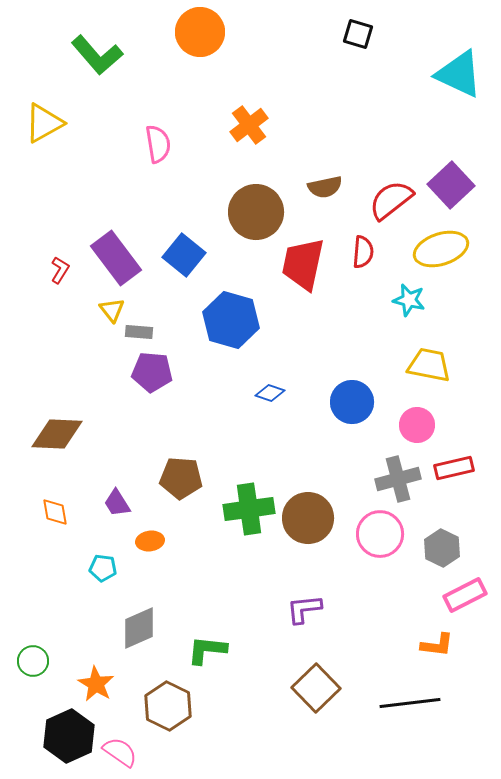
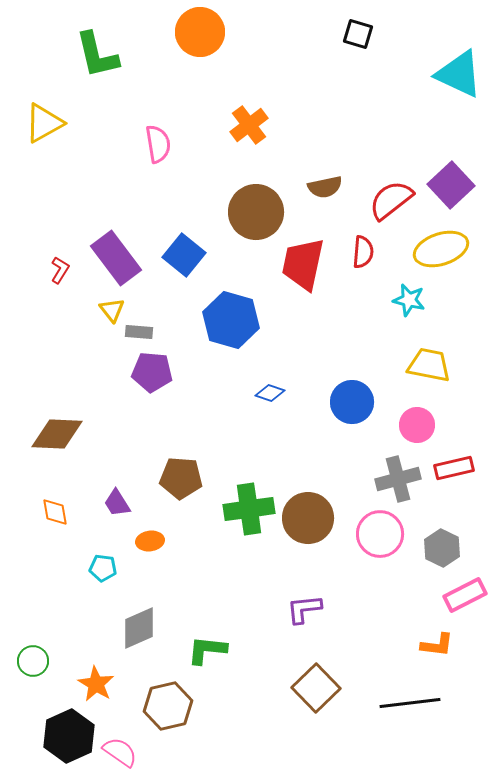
green L-shape at (97, 55): rotated 28 degrees clockwise
brown hexagon at (168, 706): rotated 21 degrees clockwise
